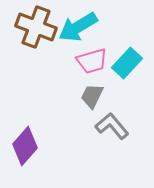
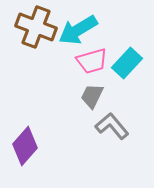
cyan arrow: moved 3 px down
